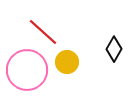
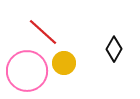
yellow circle: moved 3 px left, 1 px down
pink circle: moved 1 px down
